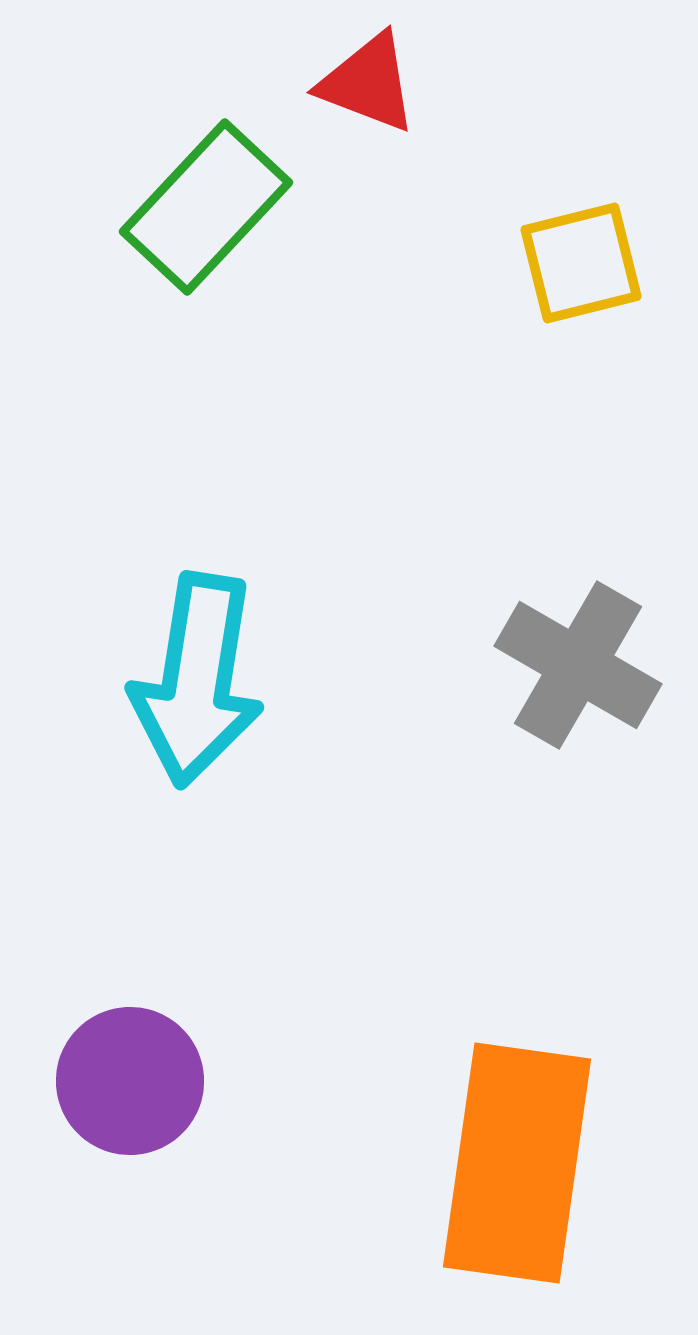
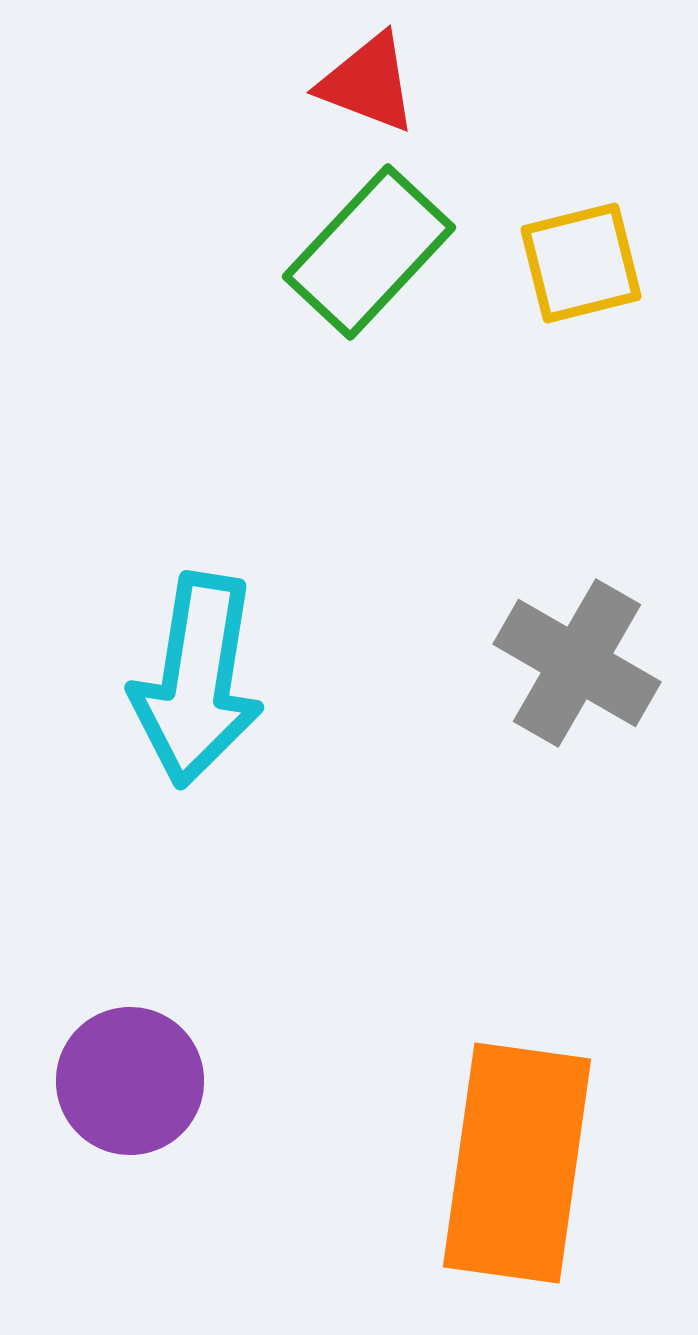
green rectangle: moved 163 px right, 45 px down
gray cross: moved 1 px left, 2 px up
